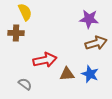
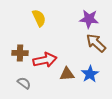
yellow semicircle: moved 14 px right, 6 px down
brown cross: moved 4 px right, 20 px down
brown arrow: rotated 120 degrees counterclockwise
blue star: rotated 18 degrees clockwise
gray semicircle: moved 1 px left, 1 px up
